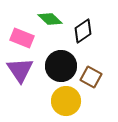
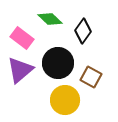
black diamond: rotated 20 degrees counterclockwise
pink rectangle: rotated 15 degrees clockwise
black circle: moved 3 px left, 3 px up
purple triangle: rotated 24 degrees clockwise
yellow circle: moved 1 px left, 1 px up
